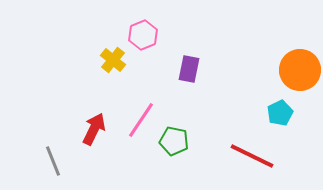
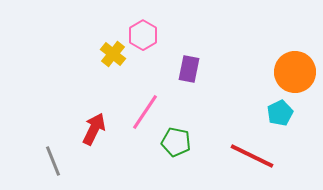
pink hexagon: rotated 8 degrees counterclockwise
yellow cross: moved 6 px up
orange circle: moved 5 px left, 2 px down
pink line: moved 4 px right, 8 px up
green pentagon: moved 2 px right, 1 px down
